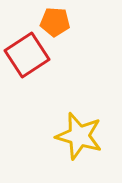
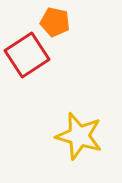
orange pentagon: rotated 8 degrees clockwise
